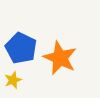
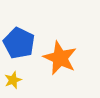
blue pentagon: moved 2 px left, 5 px up
